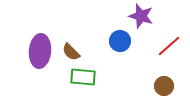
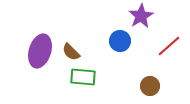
purple star: rotated 25 degrees clockwise
purple ellipse: rotated 12 degrees clockwise
brown circle: moved 14 px left
